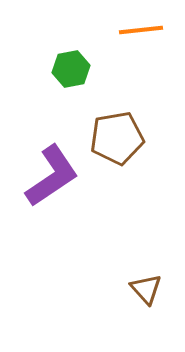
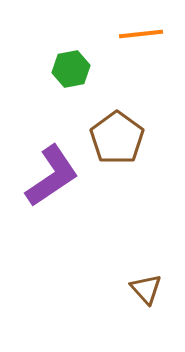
orange line: moved 4 px down
brown pentagon: rotated 26 degrees counterclockwise
